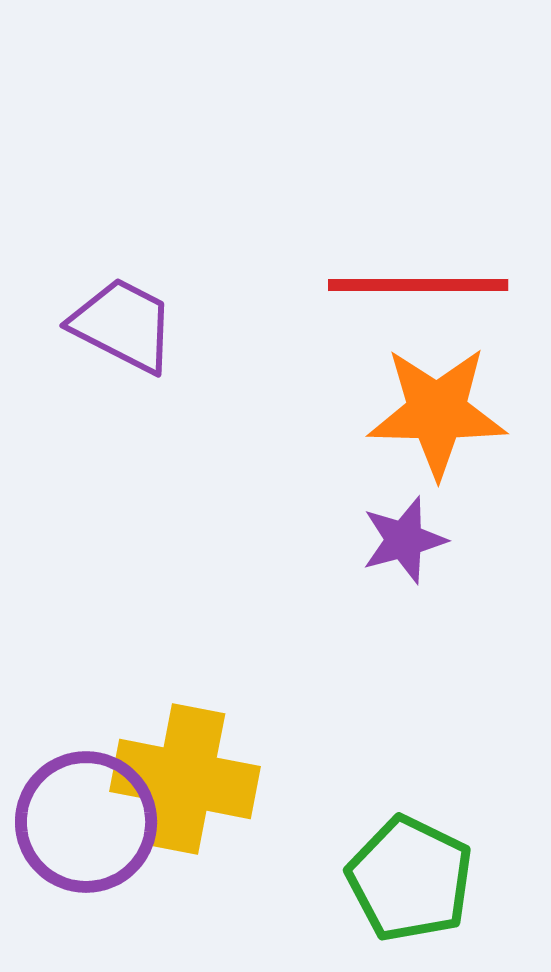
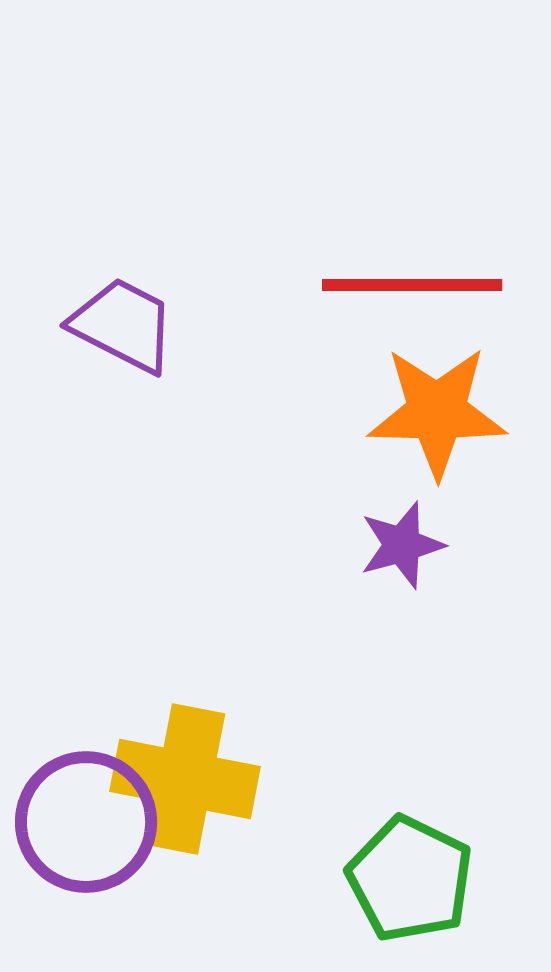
red line: moved 6 px left
purple star: moved 2 px left, 5 px down
